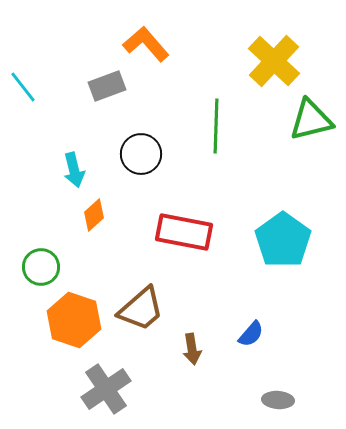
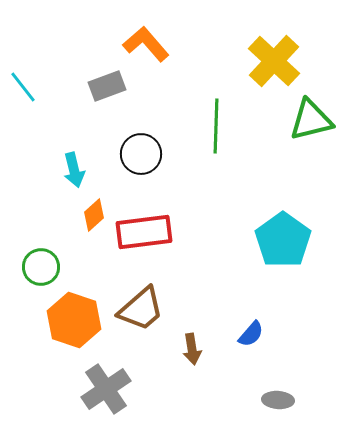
red rectangle: moved 40 px left; rotated 18 degrees counterclockwise
